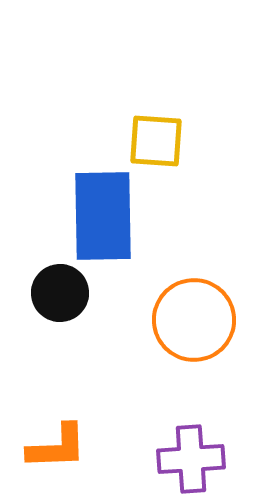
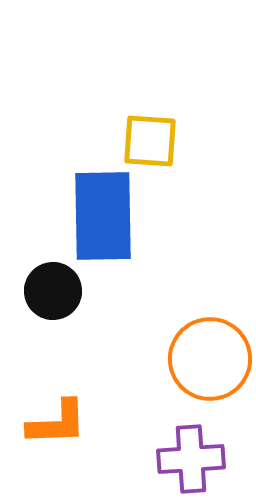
yellow square: moved 6 px left
black circle: moved 7 px left, 2 px up
orange circle: moved 16 px right, 39 px down
orange L-shape: moved 24 px up
